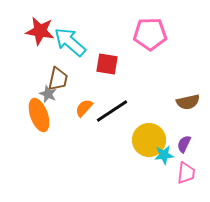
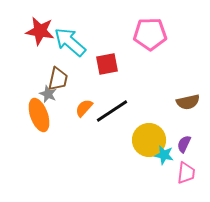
red square: rotated 20 degrees counterclockwise
cyan star: rotated 18 degrees clockwise
